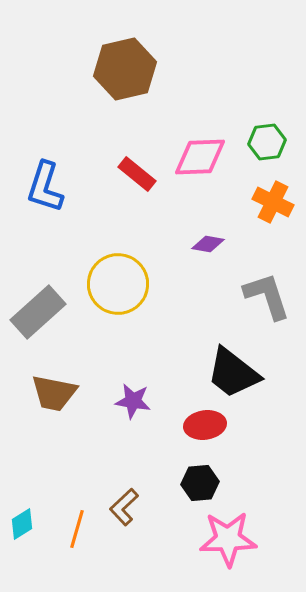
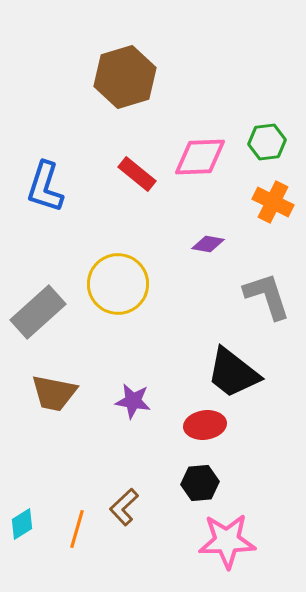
brown hexagon: moved 8 px down; rotated 4 degrees counterclockwise
pink star: moved 1 px left, 2 px down
